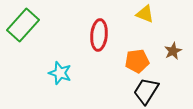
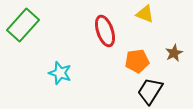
red ellipse: moved 6 px right, 4 px up; rotated 24 degrees counterclockwise
brown star: moved 1 px right, 2 px down
black trapezoid: moved 4 px right
